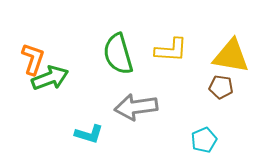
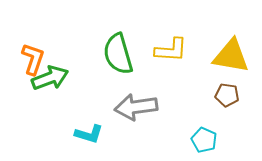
brown pentagon: moved 6 px right, 8 px down
cyan pentagon: rotated 25 degrees counterclockwise
